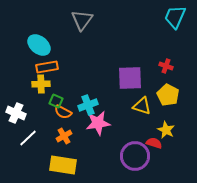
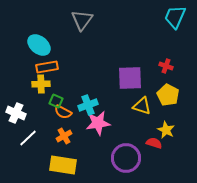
purple circle: moved 9 px left, 2 px down
